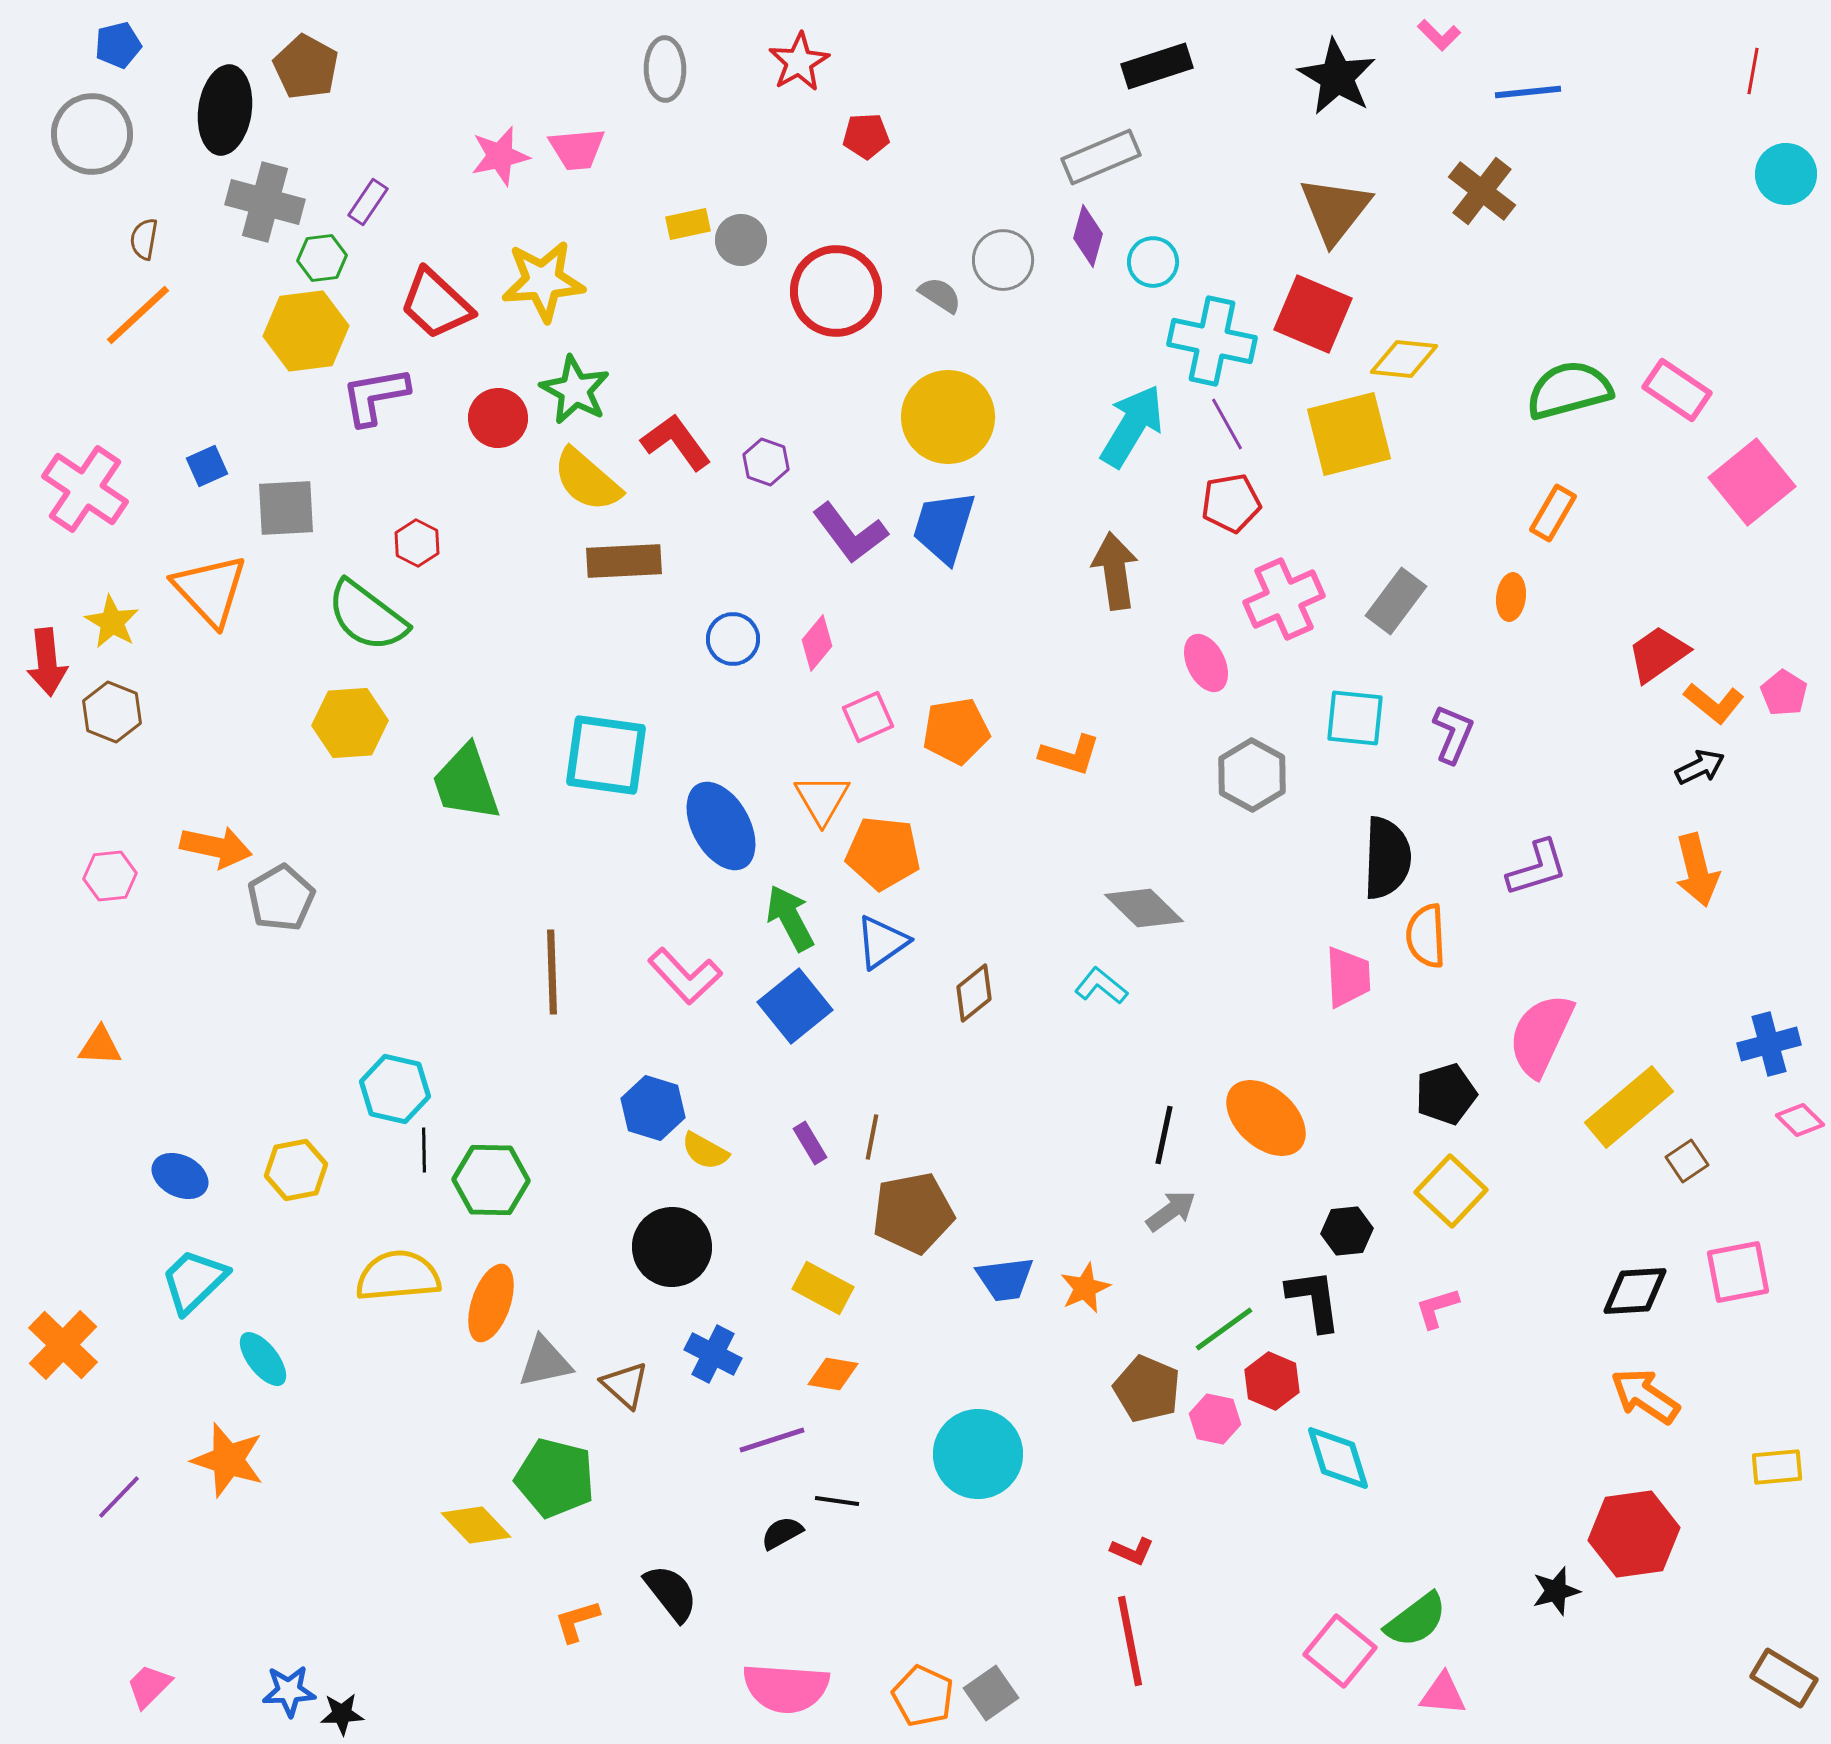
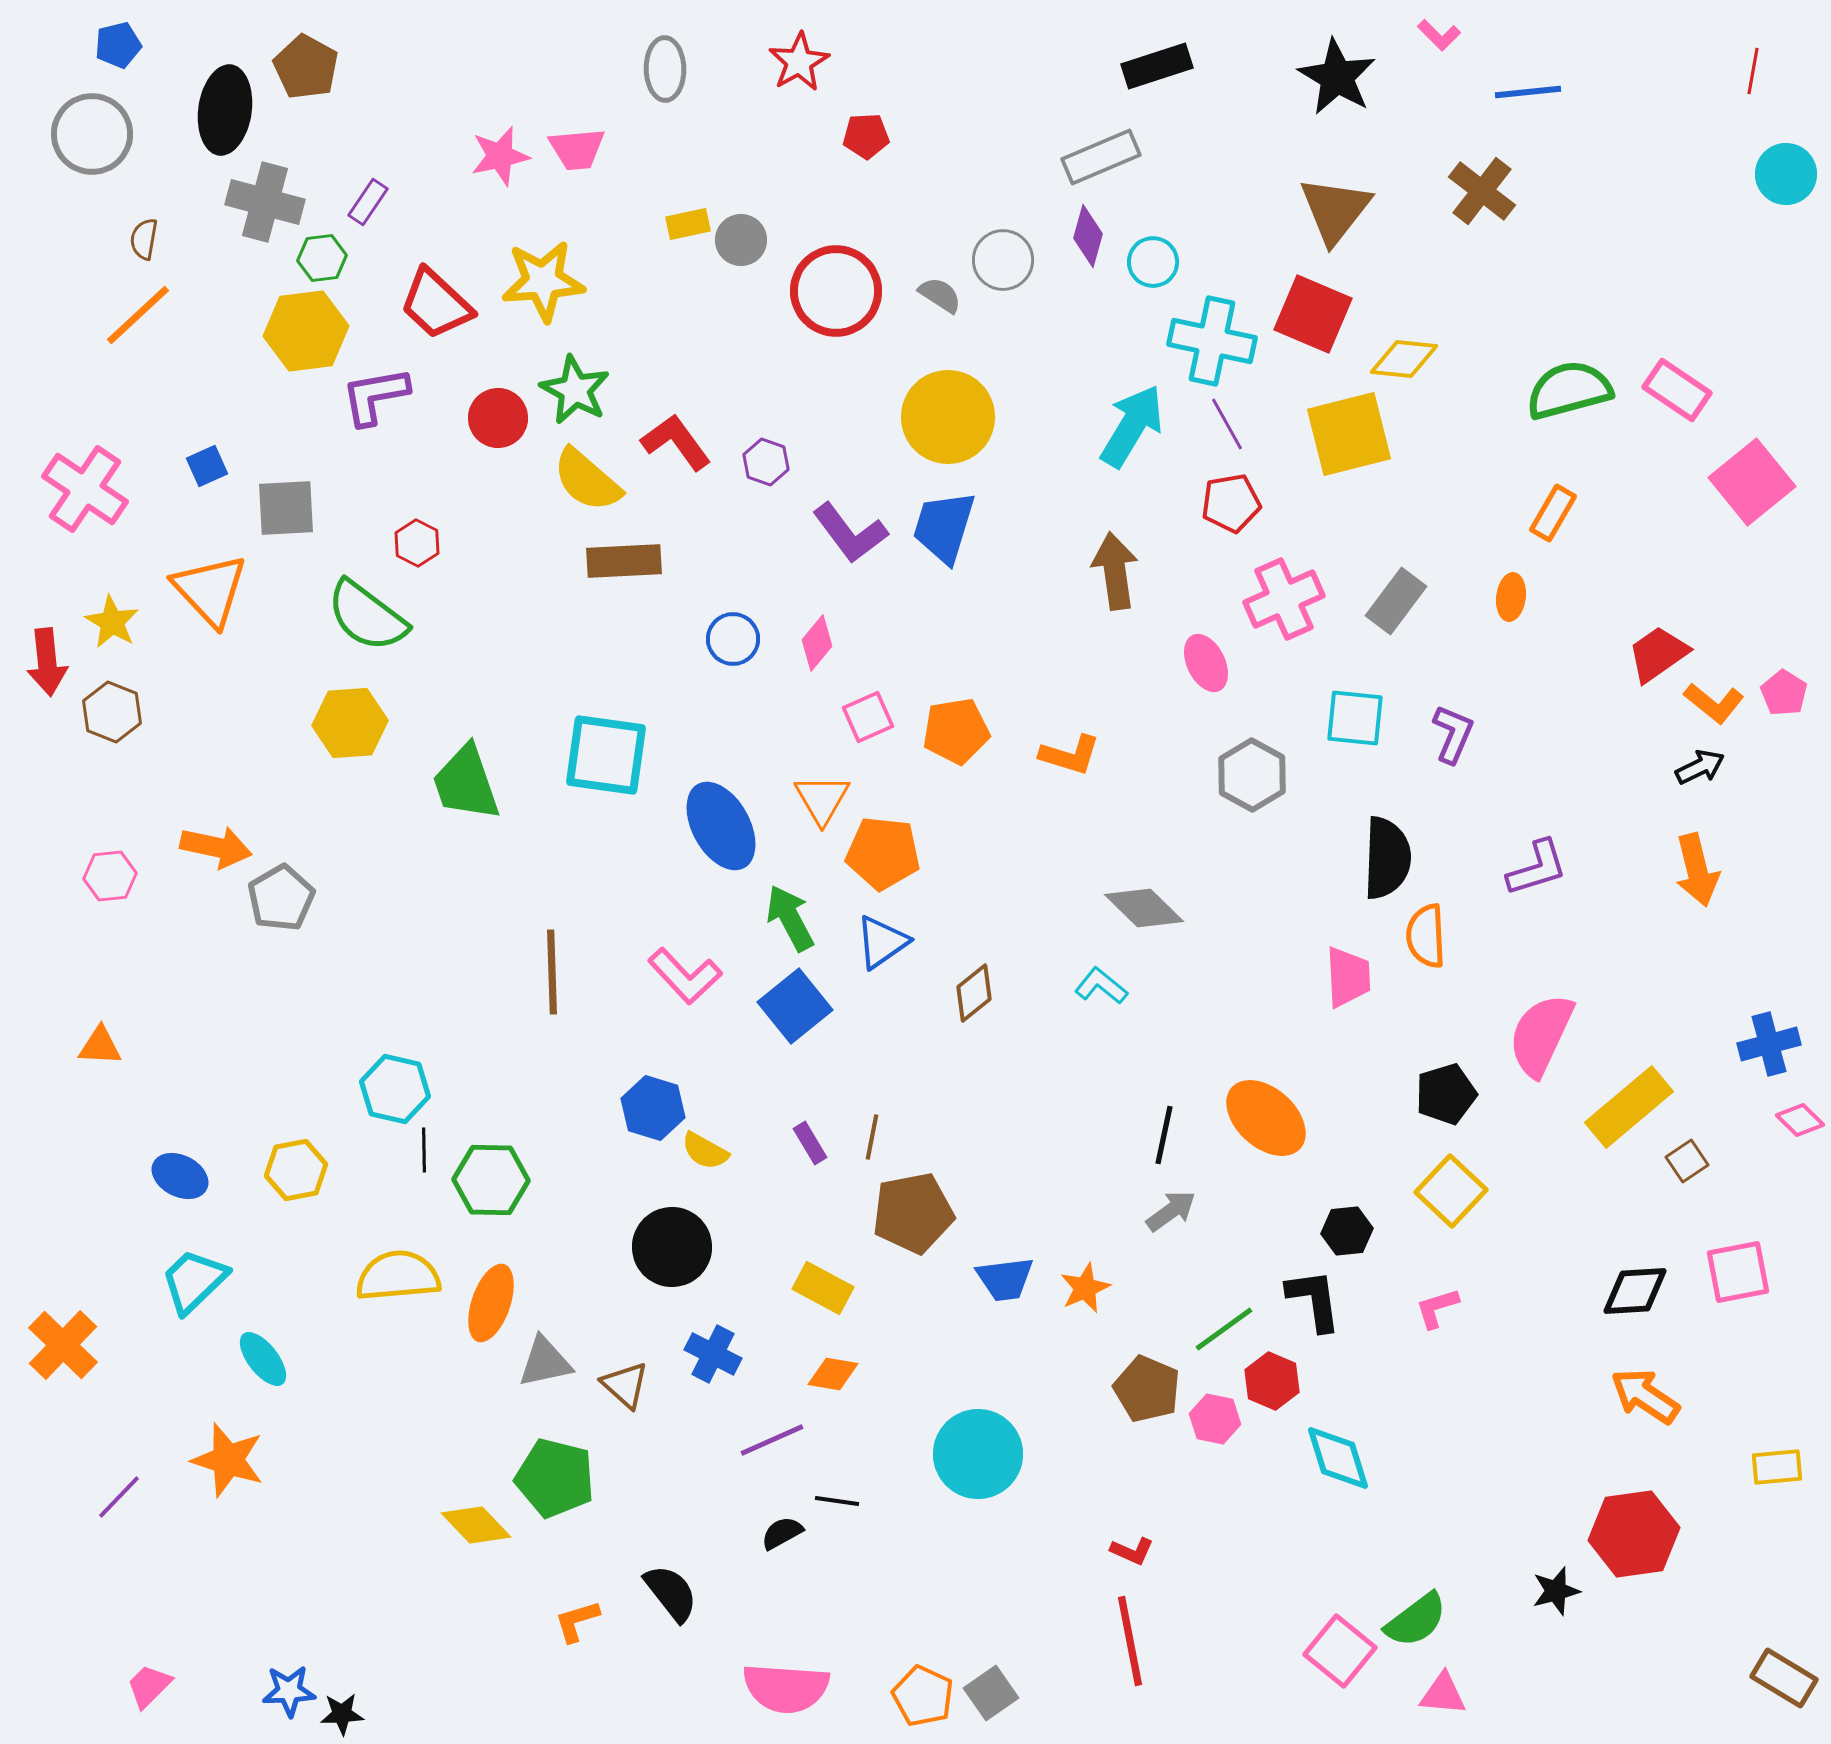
purple line at (772, 1440): rotated 6 degrees counterclockwise
